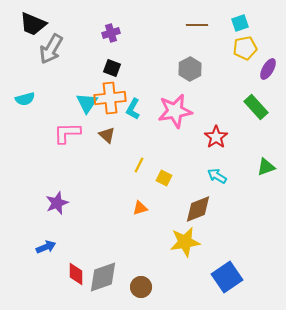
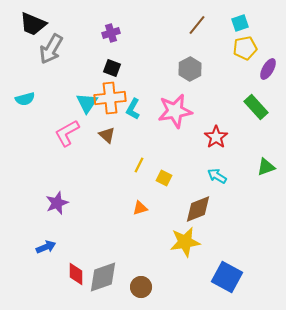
brown line: rotated 50 degrees counterclockwise
pink L-shape: rotated 28 degrees counterclockwise
blue square: rotated 28 degrees counterclockwise
